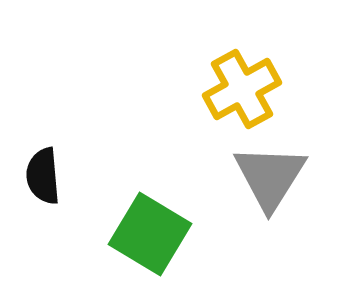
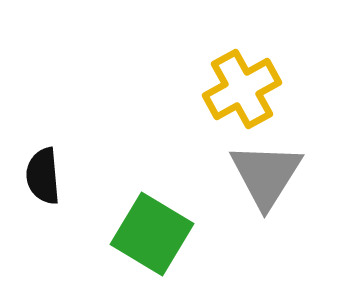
gray triangle: moved 4 px left, 2 px up
green square: moved 2 px right
